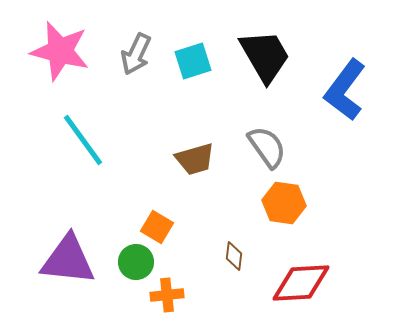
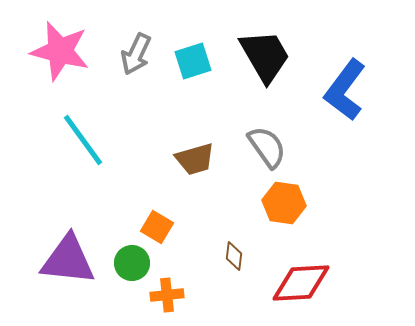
green circle: moved 4 px left, 1 px down
